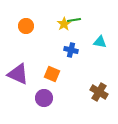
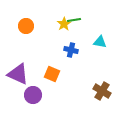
brown cross: moved 3 px right, 1 px up
purple circle: moved 11 px left, 3 px up
